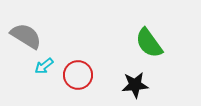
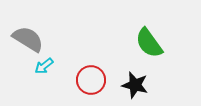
gray semicircle: moved 2 px right, 3 px down
red circle: moved 13 px right, 5 px down
black star: rotated 20 degrees clockwise
